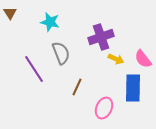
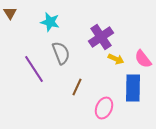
purple cross: rotated 15 degrees counterclockwise
